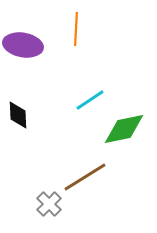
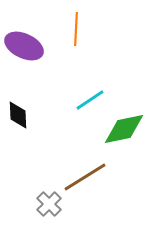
purple ellipse: moved 1 px right, 1 px down; rotated 15 degrees clockwise
